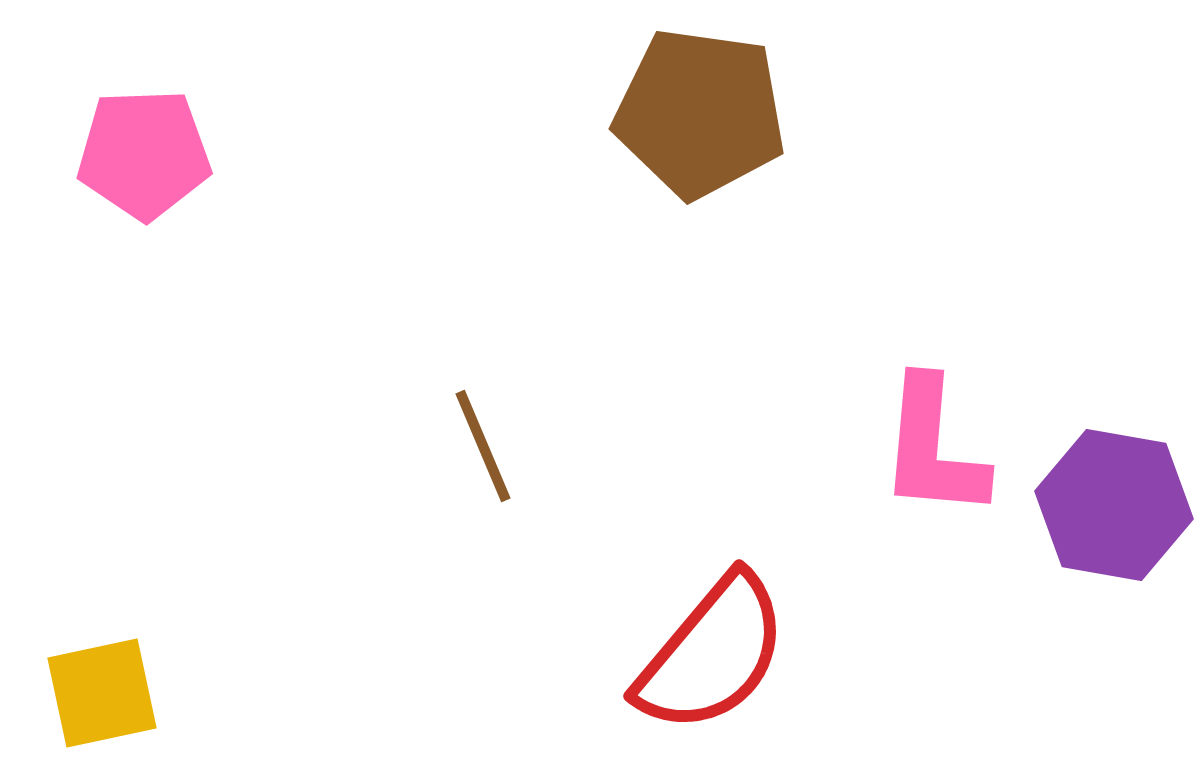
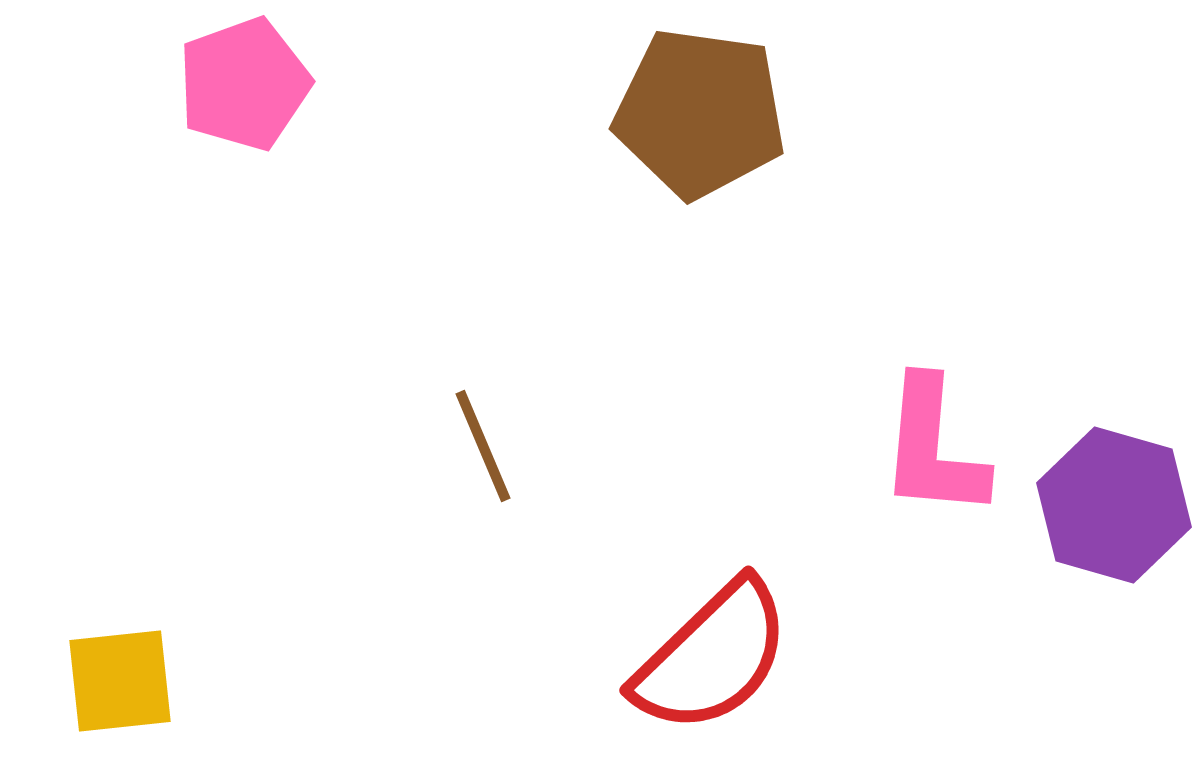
pink pentagon: moved 100 px right, 70 px up; rotated 18 degrees counterclockwise
purple hexagon: rotated 6 degrees clockwise
red semicircle: moved 3 px down; rotated 6 degrees clockwise
yellow square: moved 18 px right, 12 px up; rotated 6 degrees clockwise
